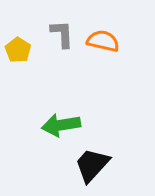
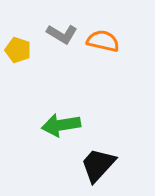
gray L-shape: rotated 124 degrees clockwise
yellow pentagon: rotated 15 degrees counterclockwise
black trapezoid: moved 6 px right
